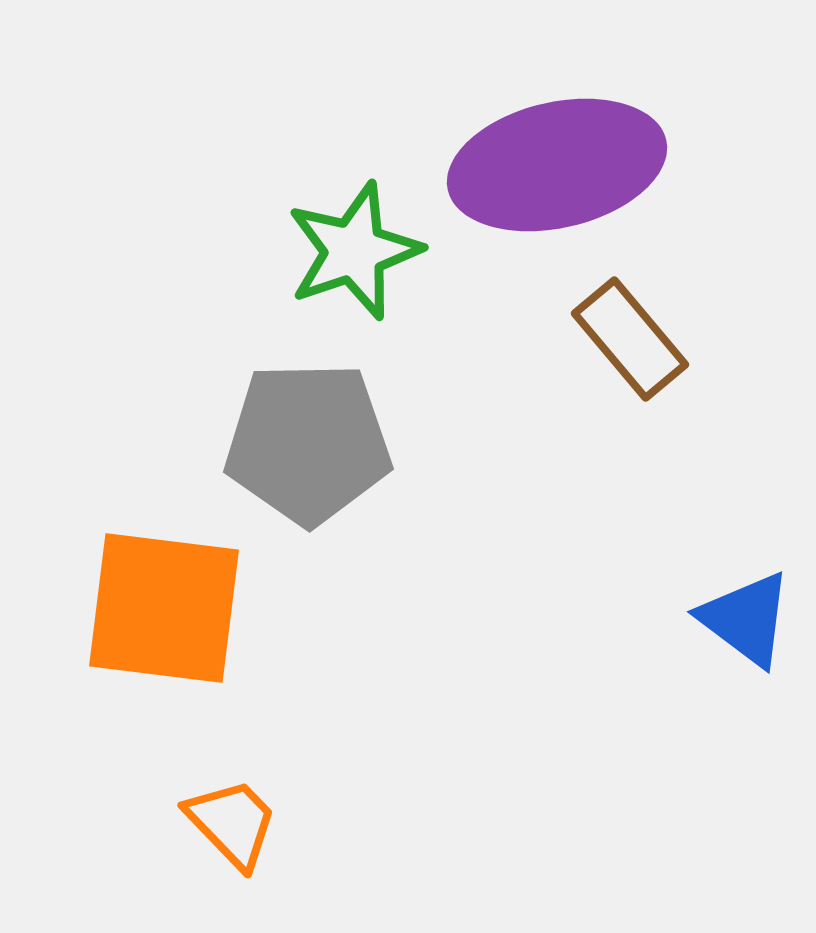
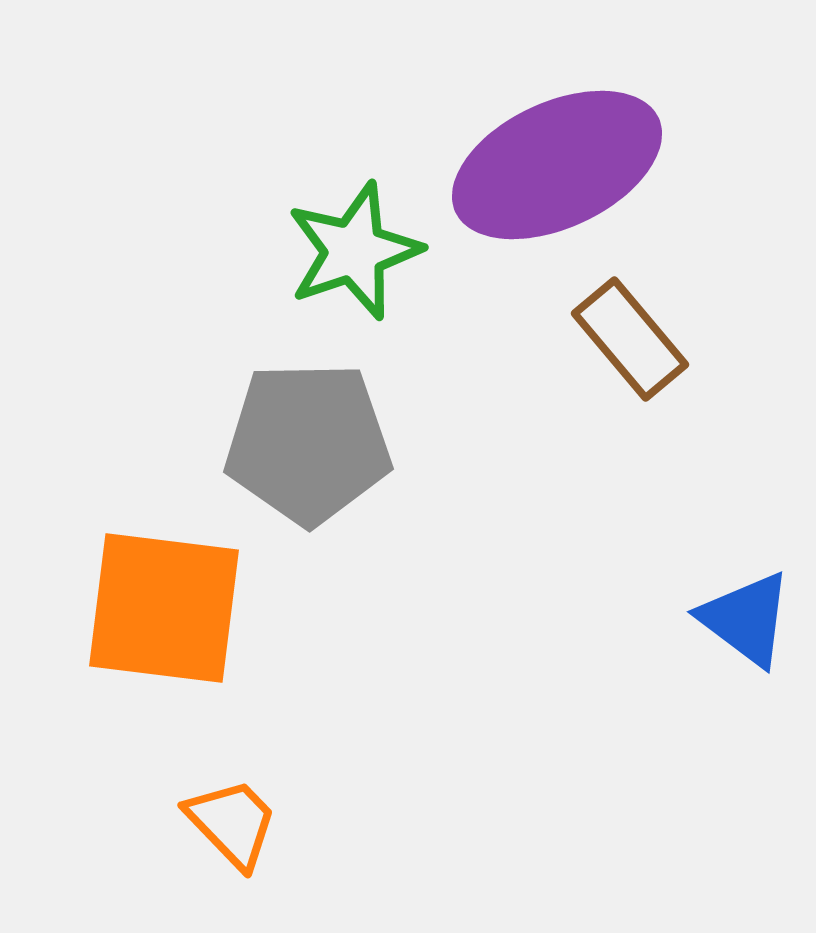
purple ellipse: rotated 12 degrees counterclockwise
